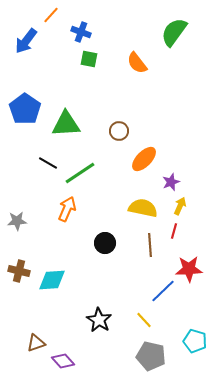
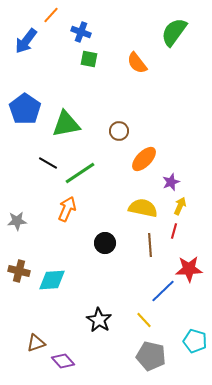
green triangle: rotated 8 degrees counterclockwise
